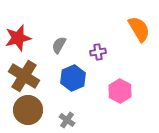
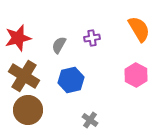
purple cross: moved 6 px left, 14 px up
blue hexagon: moved 2 px left, 2 px down; rotated 10 degrees clockwise
pink hexagon: moved 16 px right, 16 px up
gray cross: moved 23 px right
